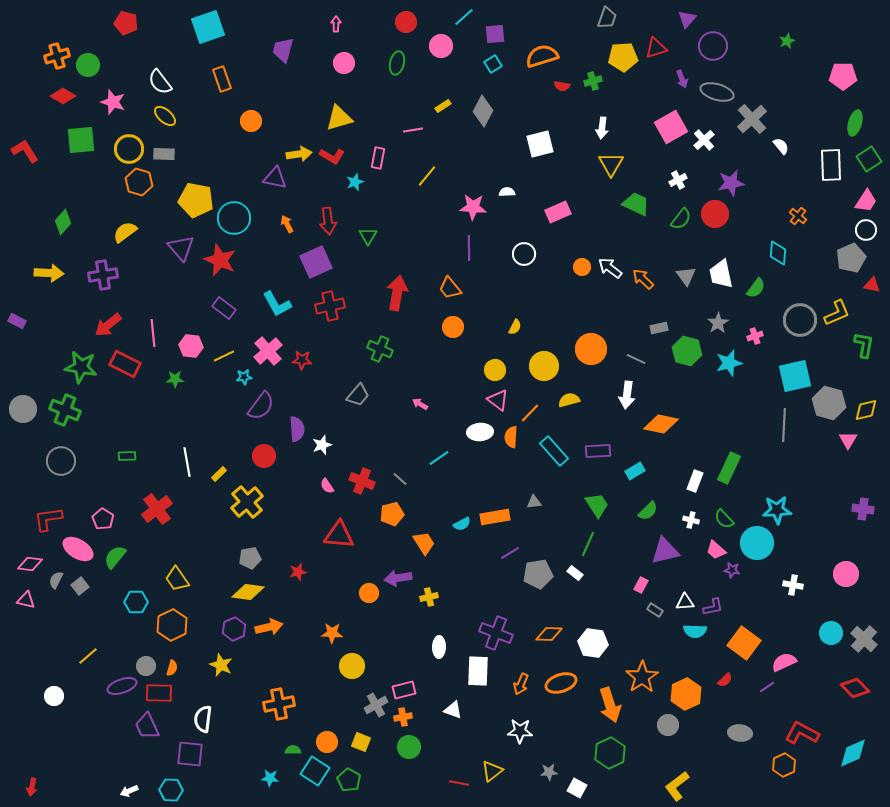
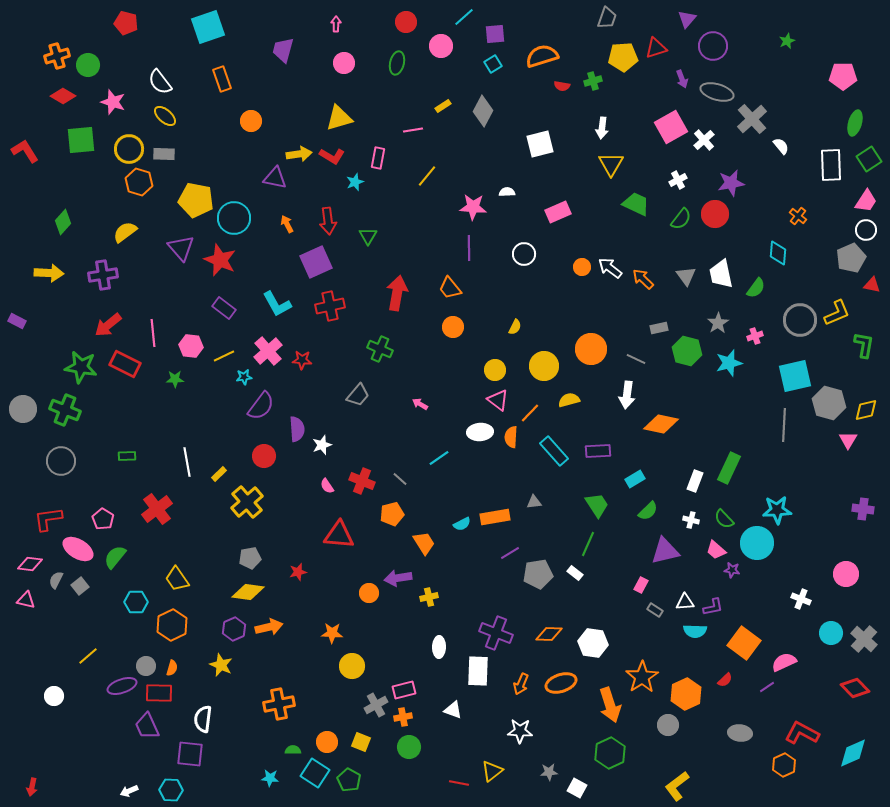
cyan rectangle at (635, 471): moved 8 px down
white cross at (793, 585): moved 8 px right, 14 px down; rotated 12 degrees clockwise
cyan square at (315, 771): moved 2 px down
